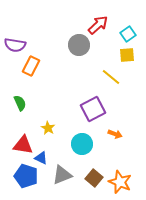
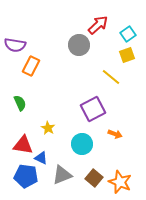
yellow square: rotated 14 degrees counterclockwise
blue pentagon: rotated 10 degrees counterclockwise
